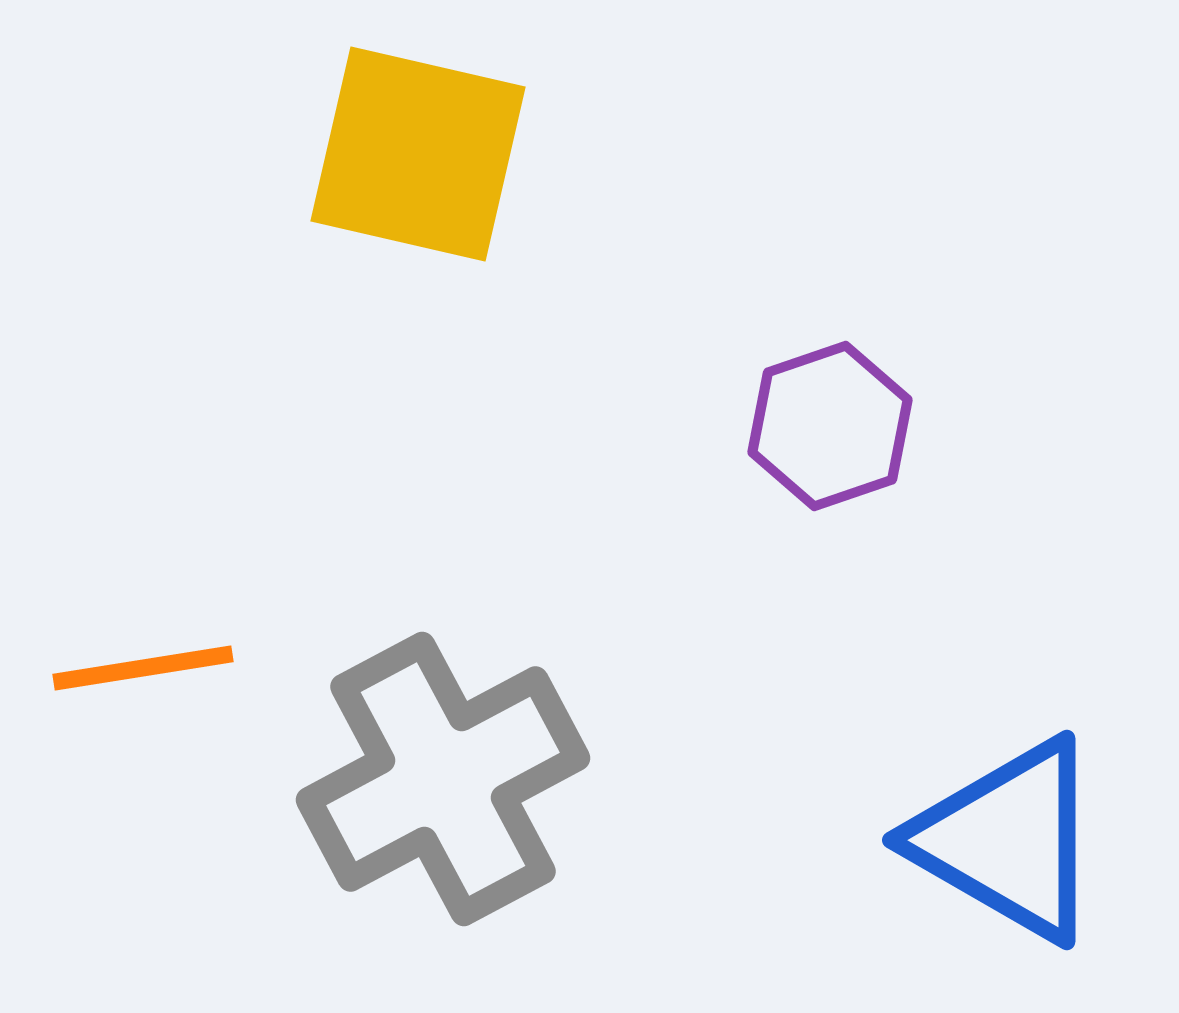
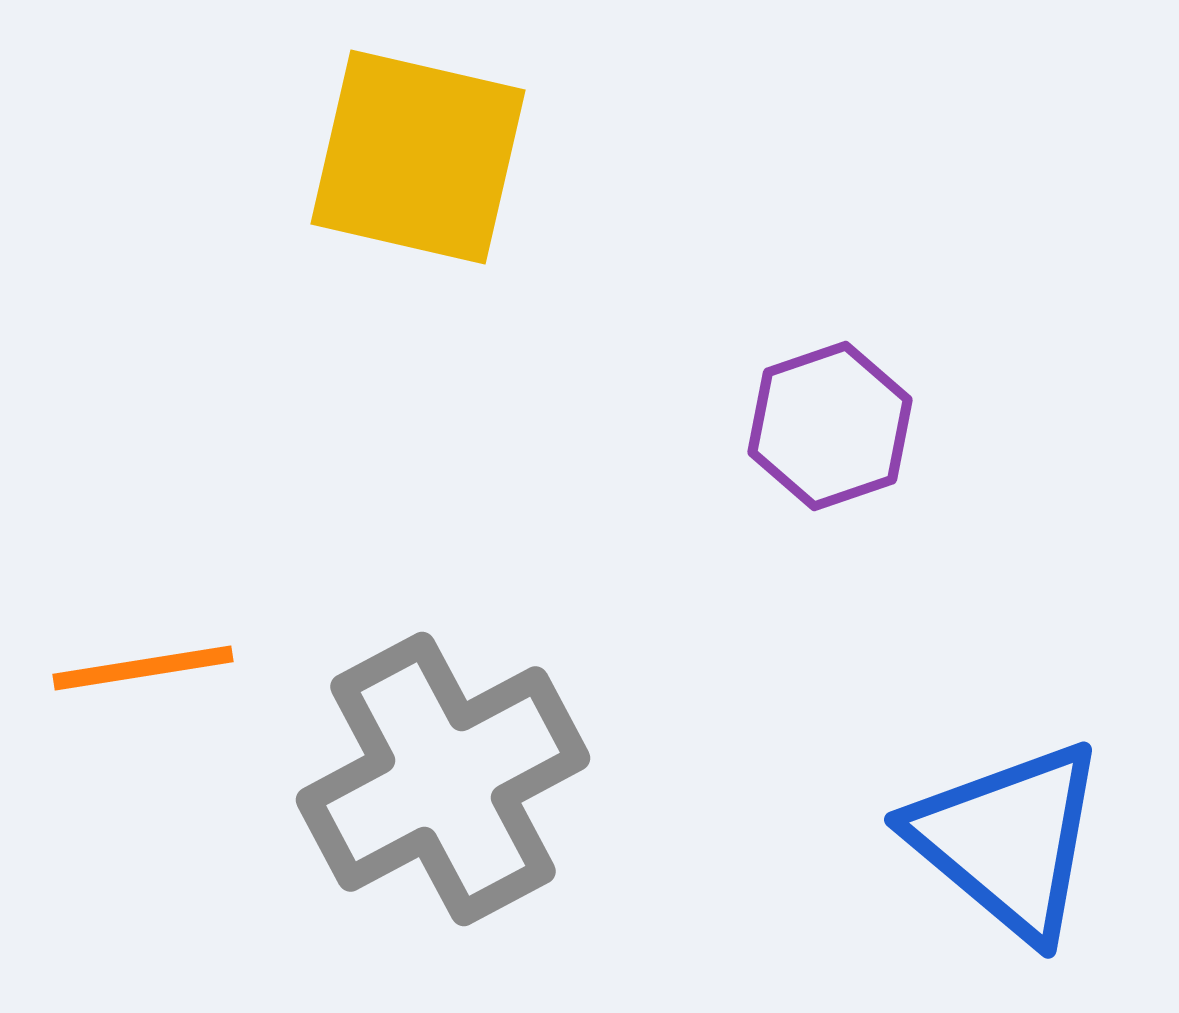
yellow square: moved 3 px down
blue triangle: rotated 10 degrees clockwise
